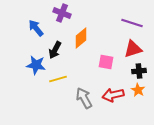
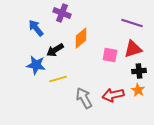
black arrow: rotated 30 degrees clockwise
pink square: moved 4 px right, 7 px up
